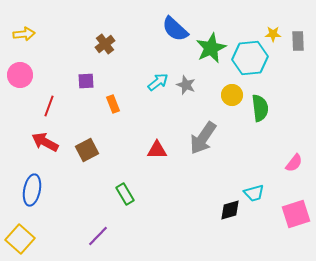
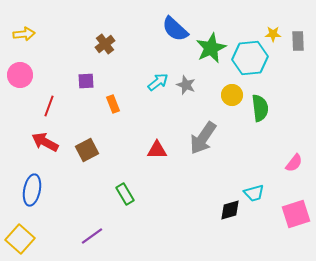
purple line: moved 6 px left; rotated 10 degrees clockwise
